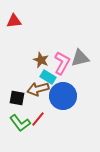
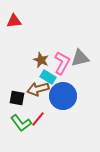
green L-shape: moved 1 px right
